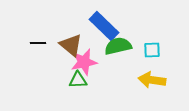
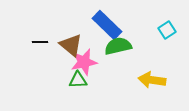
blue rectangle: moved 3 px right, 1 px up
black line: moved 2 px right, 1 px up
cyan square: moved 15 px right, 20 px up; rotated 30 degrees counterclockwise
